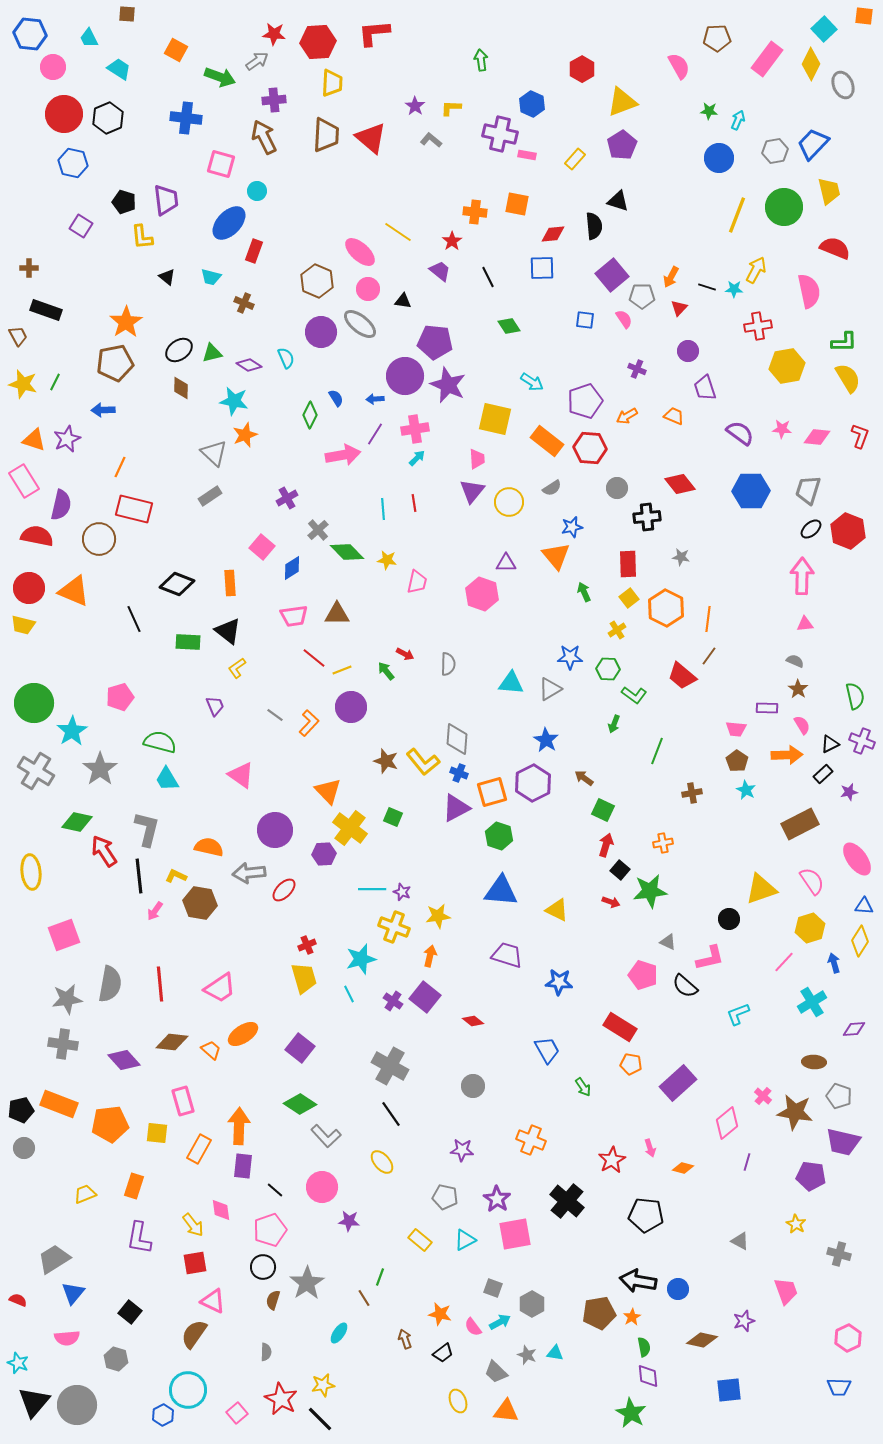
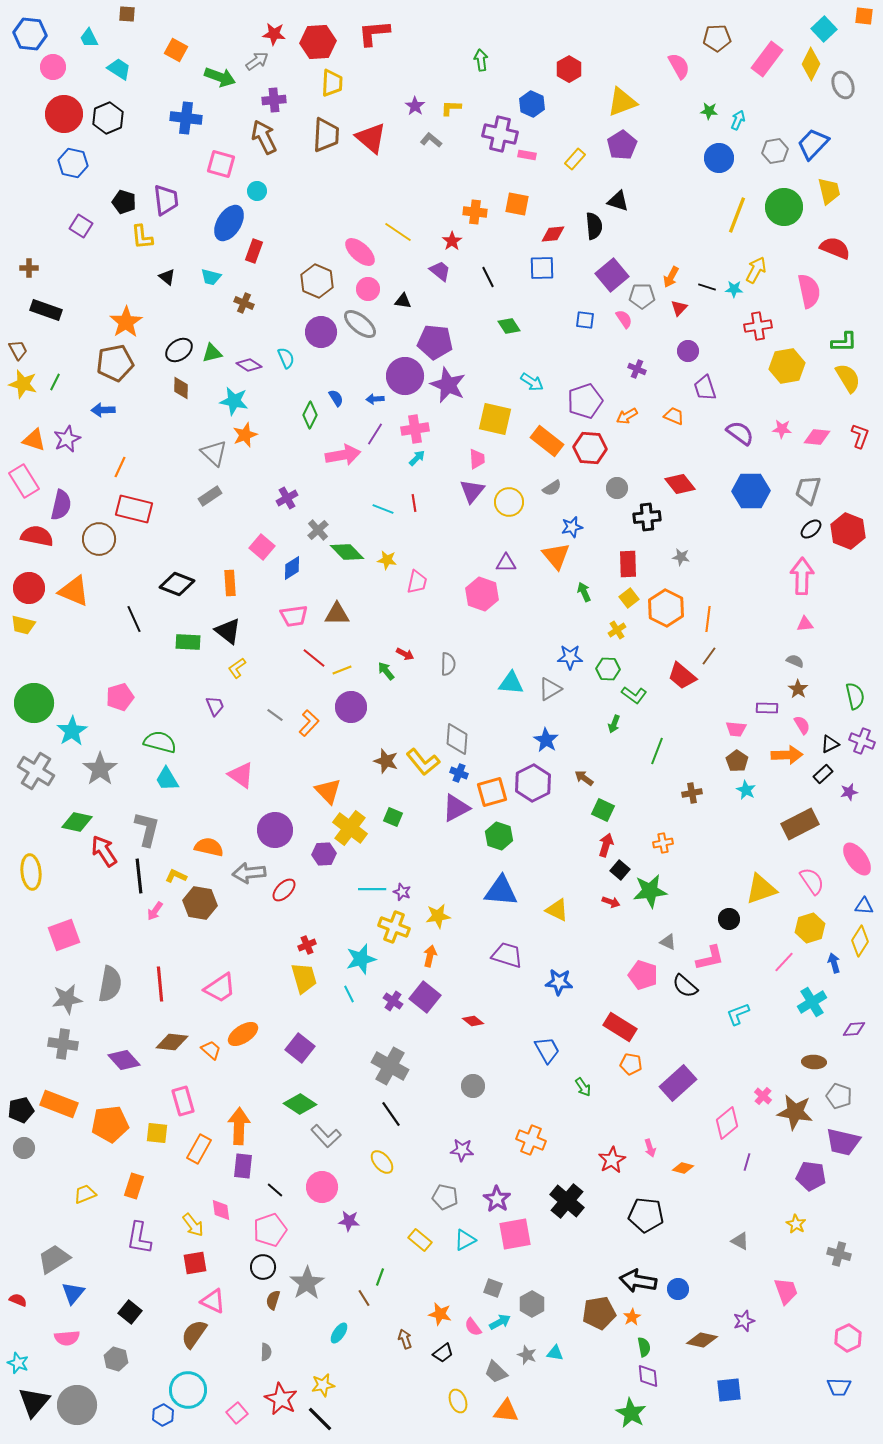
red hexagon at (582, 69): moved 13 px left
blue ellipse at (229, 223): rotated 12 degrees counterclockwise
brown trapezoid at (18, 336): moved 14 px down
cyan line at (383, 509): rotated 65 degrees counterclockwise
